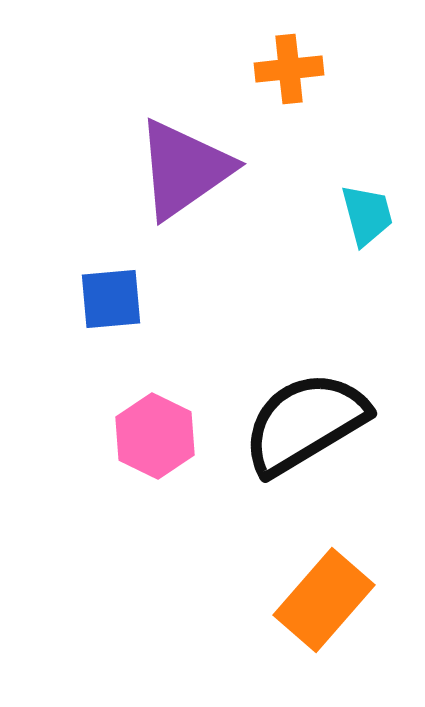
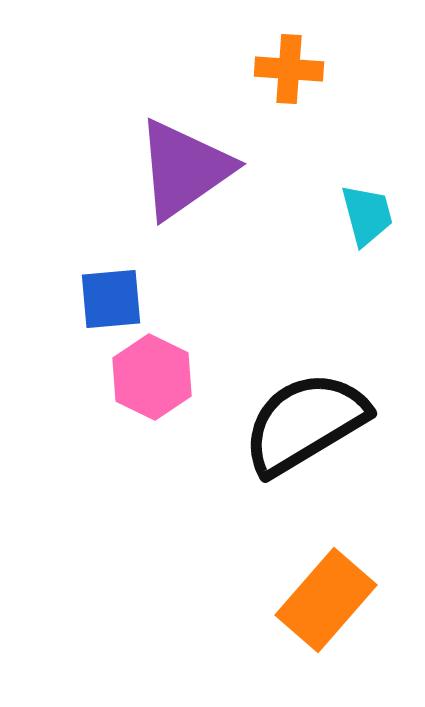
orange cross: rotated 10 degrees clockwise
pink hexagon: moved 3 px left, 59 px up
orange rectangle: moved 2 px right
